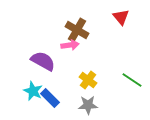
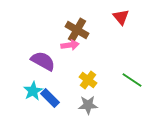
cyan star: rotated 18 degrees clockwise
